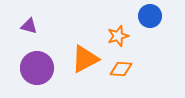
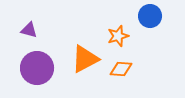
purple triangle: moved 4 px down
